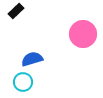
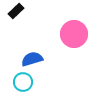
pink circle: moved 9 px left
